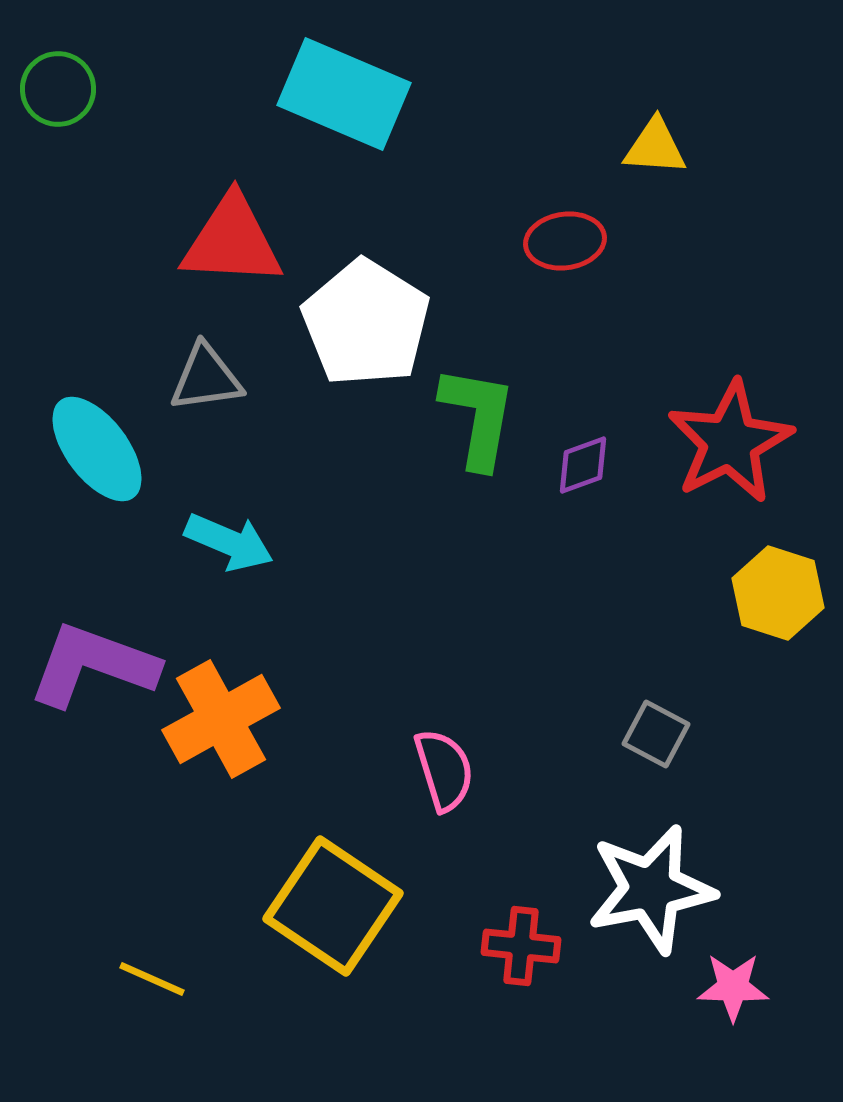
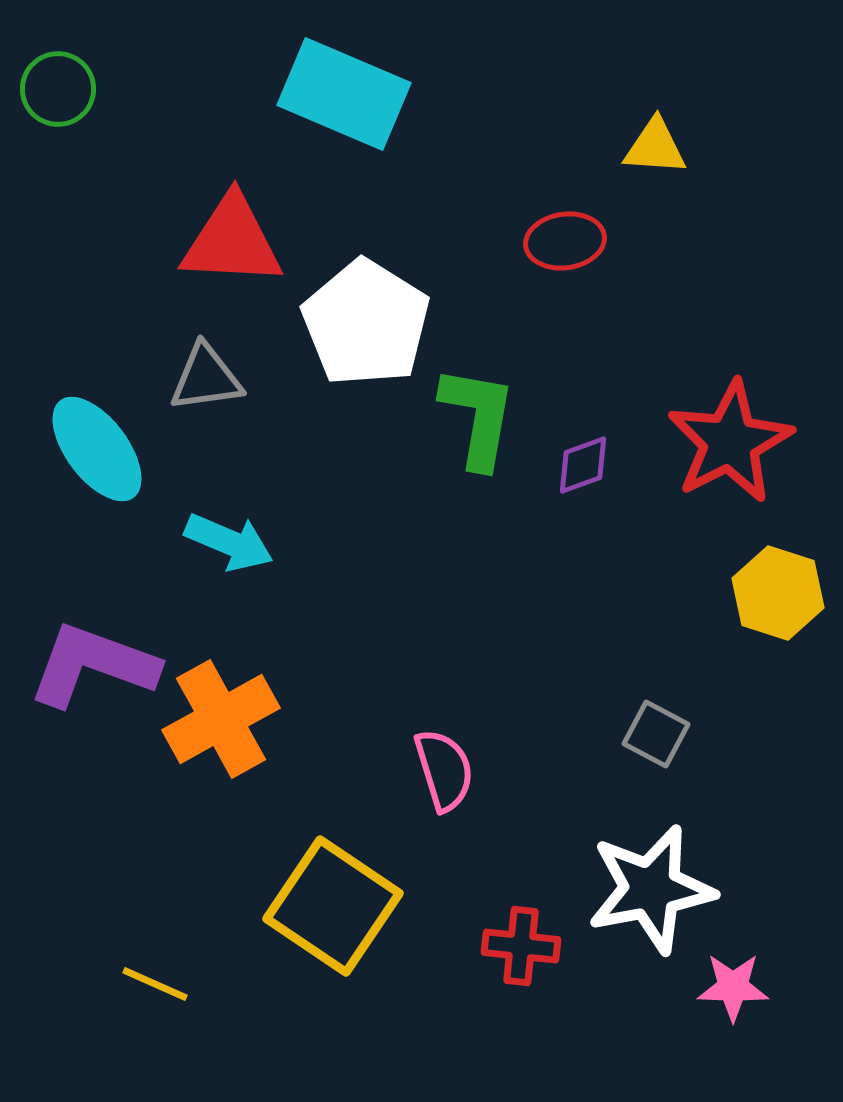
yellow line: moved 3 px right, 5 px down
